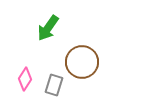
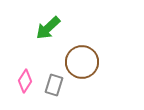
green arrow: rotated 12 degrees clockwise
pink diamond: moved 2 px down
